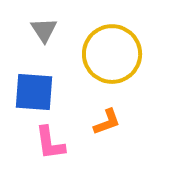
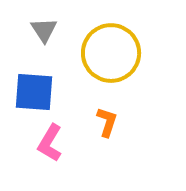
yellow circle: moved 1 px left, 1 px up
orange L-shape: rotated 52 degrees counterclockwise
pink L-shape: rotated 39 degrees clockwise
